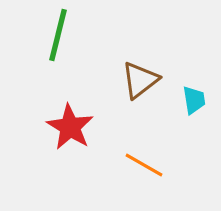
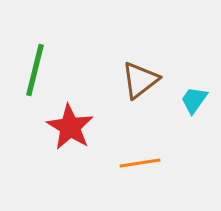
green line: moved 23 px left, 35 px down
cyan trapezoid: rotated 136 degrees counterclockwise
orange line: moved 4 px left, 2 px up; rotated 39 degrees counterclockwise
